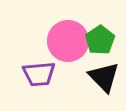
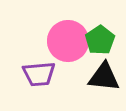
black triangle: rotated 40 degrees counterclockwise
